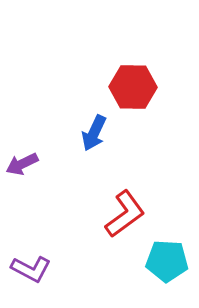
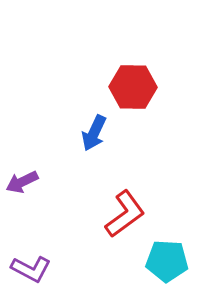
purple arrow: moved 18 px down
